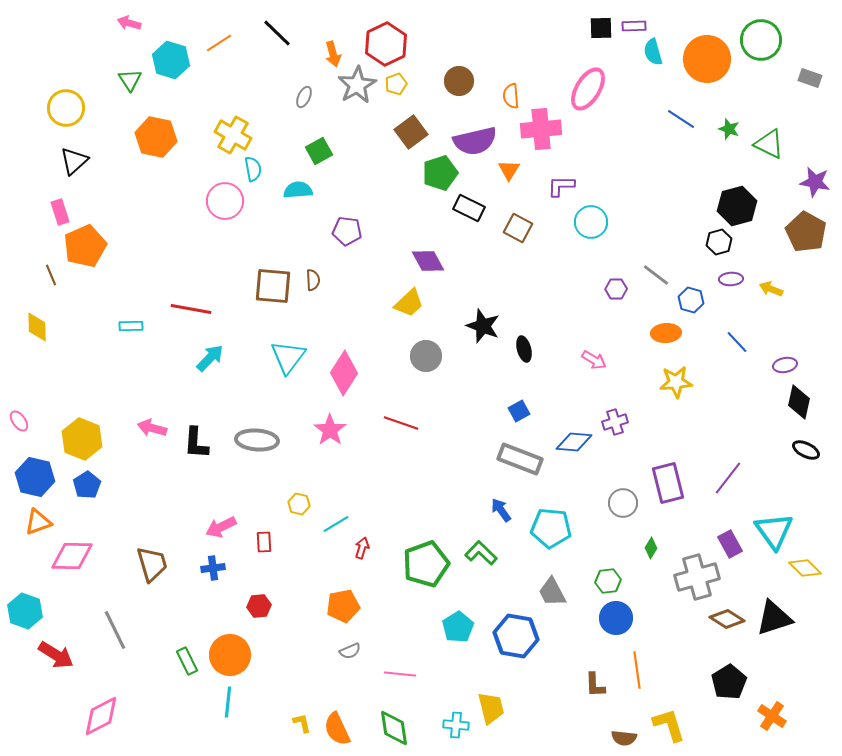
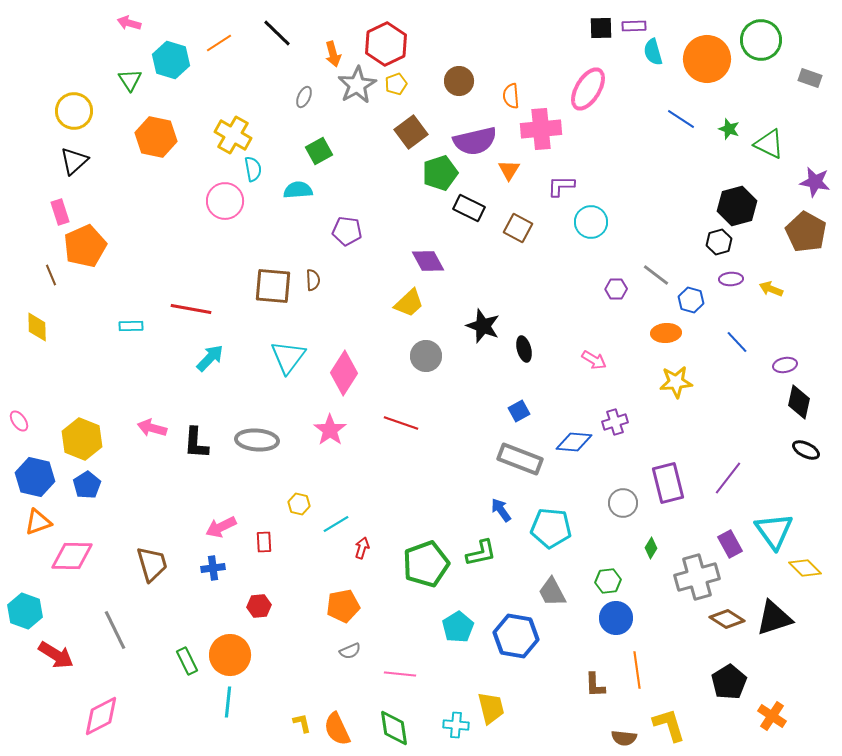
yellow circle at (66, 108): moved 8 px right, 3 px down
green L-shape at (481, 553): rotated 124 degrees clockwise
